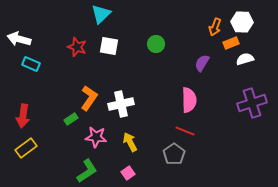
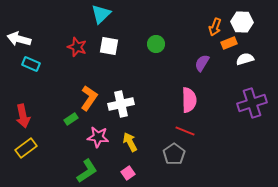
orange rectangle: moved 2 px left
red arrow: rotated 20 degrees counterclockwise
pink star: moved 2 px right
